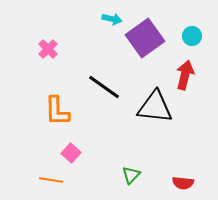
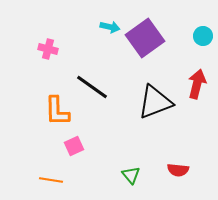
cyan arrow: moved 2 px left, 8 px down
cyan circle: moved 11 px right
pink cross: rotated 30 degrees counterclockwise
red arrow: moved 12 px right, 9 px down
black line: moved 12 px left
black triangle: moved 5 px up; rotated 27 degrees counterclockwise
pink square: moved 3 px right, 7 px up; rotated 24 degrees clockwise
green triangle: rotated 24 degrees counterclockwise
red semicircle: moved 5 px left, 13 px up
